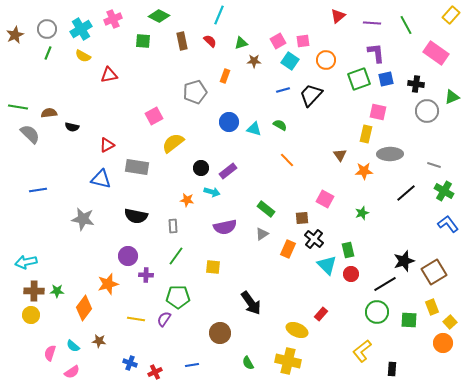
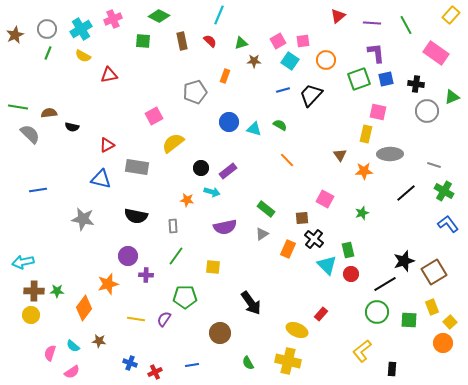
cyan arrow at (26, 262): moved 3 px left
green pentagon at (178, 297): moved 7 px right
